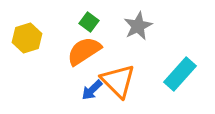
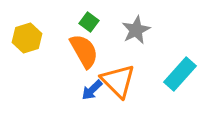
gray star: moved 2 px left, 4 px down
orange semicircle: rotated 93 degrees clockwise
